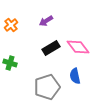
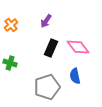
purple arrow: rotated 24 degrees counterclockwise
black rectangle: rotated 36 degrees counterclockwise
